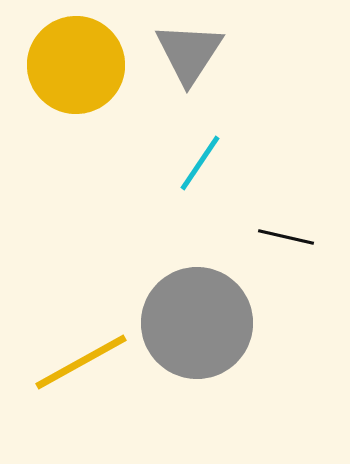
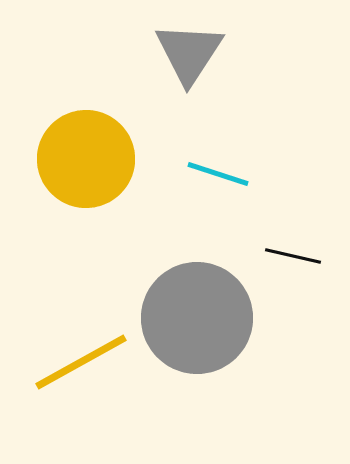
yellow circle: moved 10 px right, 94 px down
cyan line: moved 18 px right, 11 px down; rotated 74 degrees clockwise
black line: moved 7 px right, 19 px down
gray circle: moved 5 px up
